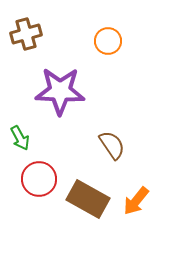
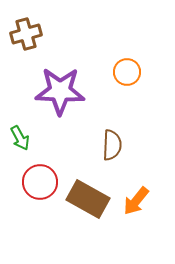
orange circle: moved 19 px right, 31 px down
brown semicircle: rotated 36 degrees clockwise
red circle: moved 1 px right, 3 px down
